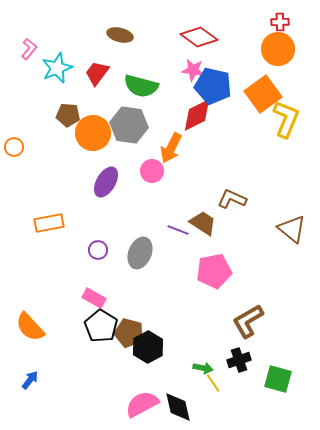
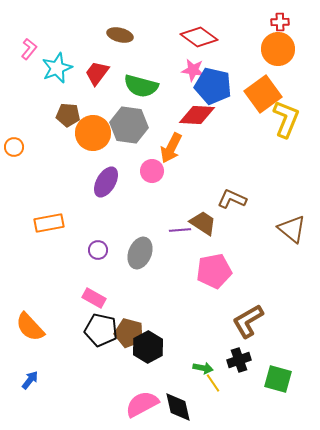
red diamond at (197, 115): rotated 30 degrees clockwise
purple line at (178, 230): moved 2 px right; rotated 25 degrees counterclockwise
black pentagon at (101, 326): moved 4 px down; rotated 20 degrees counterclockwise
